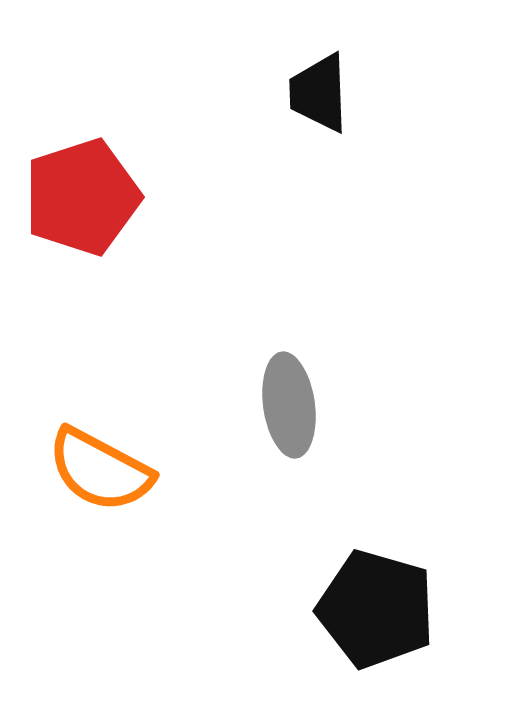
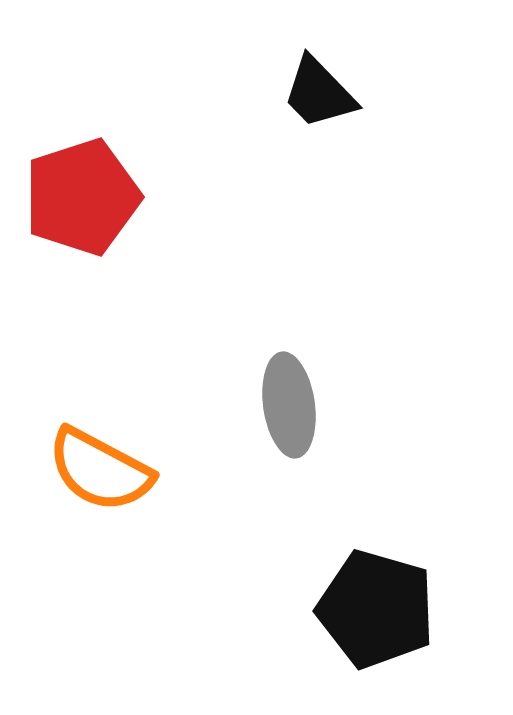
black trapezoid: rotated 42 degrees counterclockwise
